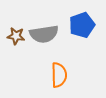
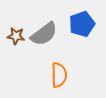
blue pentagon: moved 1 px up
gray semicircle: rotated 28 degrees counterclockwise
